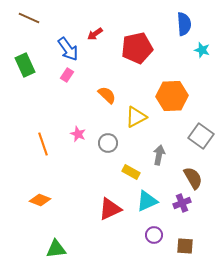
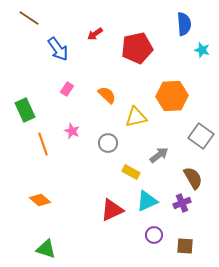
brown line: rotated 10 degrees clockwise
blue arrow: moved 10 px left
green rectangle: moved 45 px down
pink rectangle: moved 14 px down
yellow triangle: rotated 15 degrees clockwise
pink star: moved 6 px left, 3 px up
gray arrow: rotated 42 degrees clockwise
orange diamond: rotated 20 degrees clockwise
red triangle: moved 2 px right, 1 px down
green triangle: moved 10 px left; rotated 25 degrees clockwise
